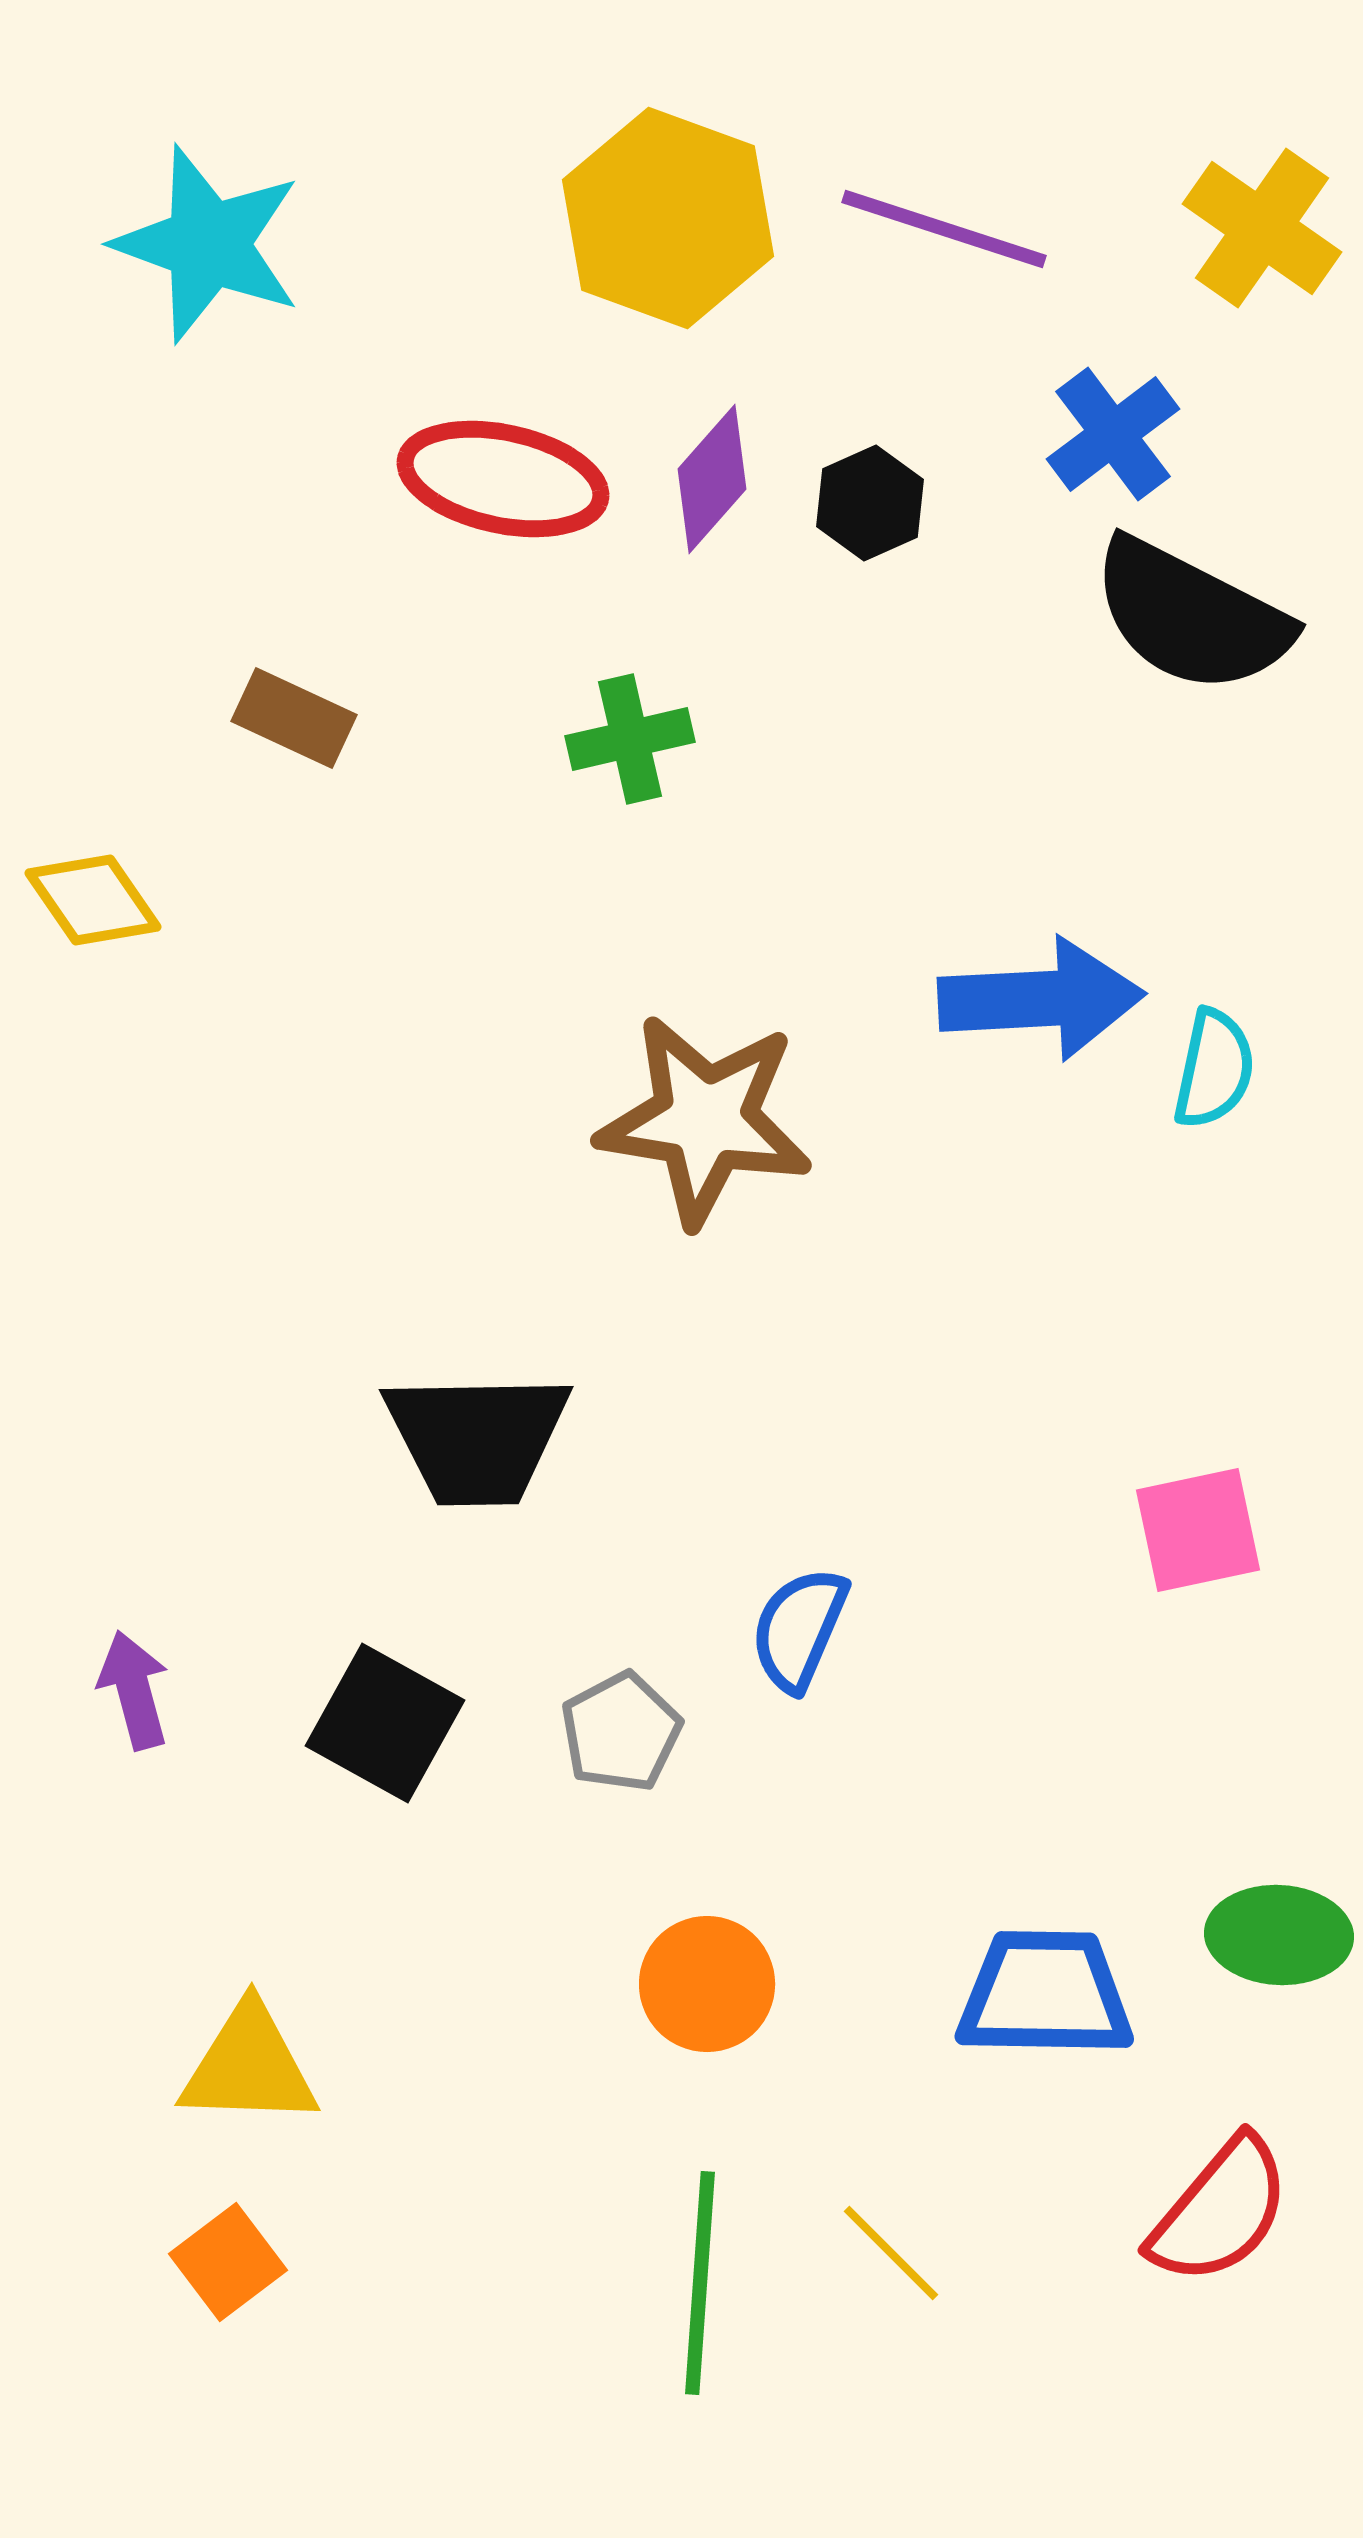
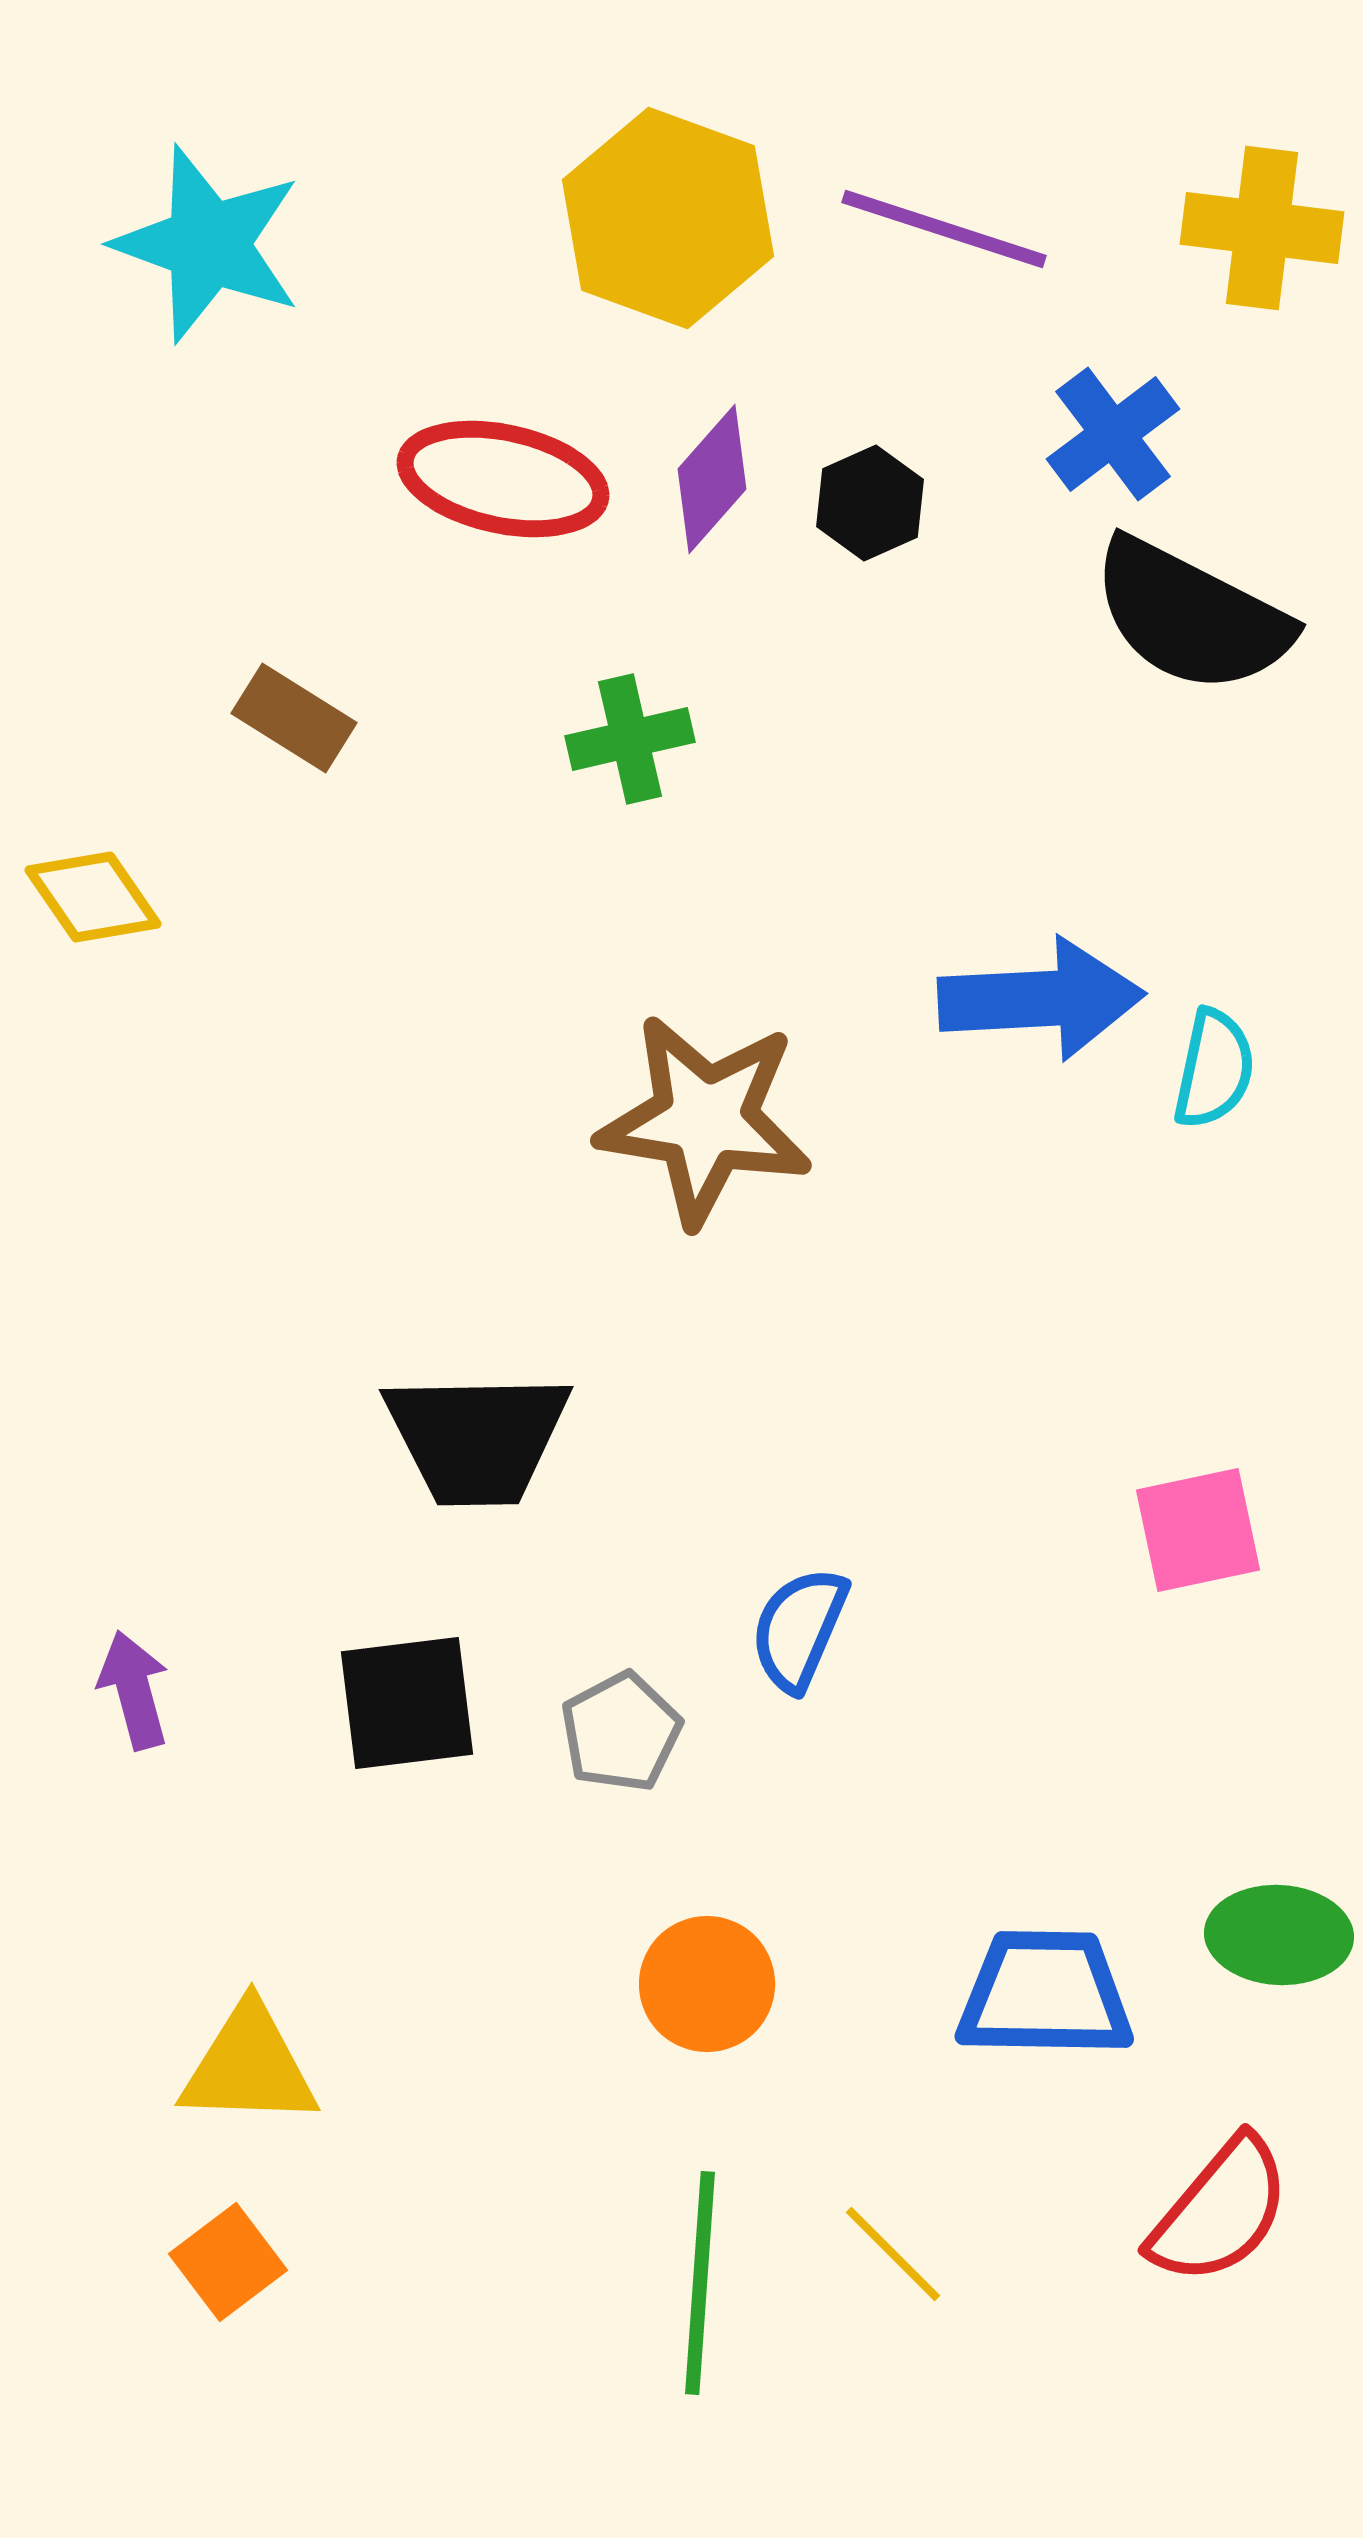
yellow cross: rotated 28 degrees counterclockwise
brown rectangle: rotated 7 degrees clockwise
yellow diamond: moved 3 px up
black square: moved 22 px right, 20 px up; rotated 36 degrees counterclockwise
yellow line: moved 2 px right, 1 px down
